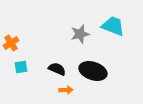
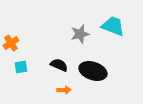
black semicircle: moved 2 px right, 4 px up
orange arrow: moved 2 px left
